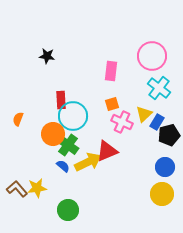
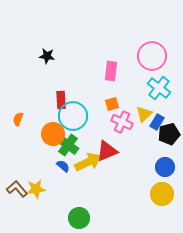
black pentagon: moved 1 px up
yellow star: moved 1 px left, 1 px down
green circle: moved 11 px right, 8 px down
